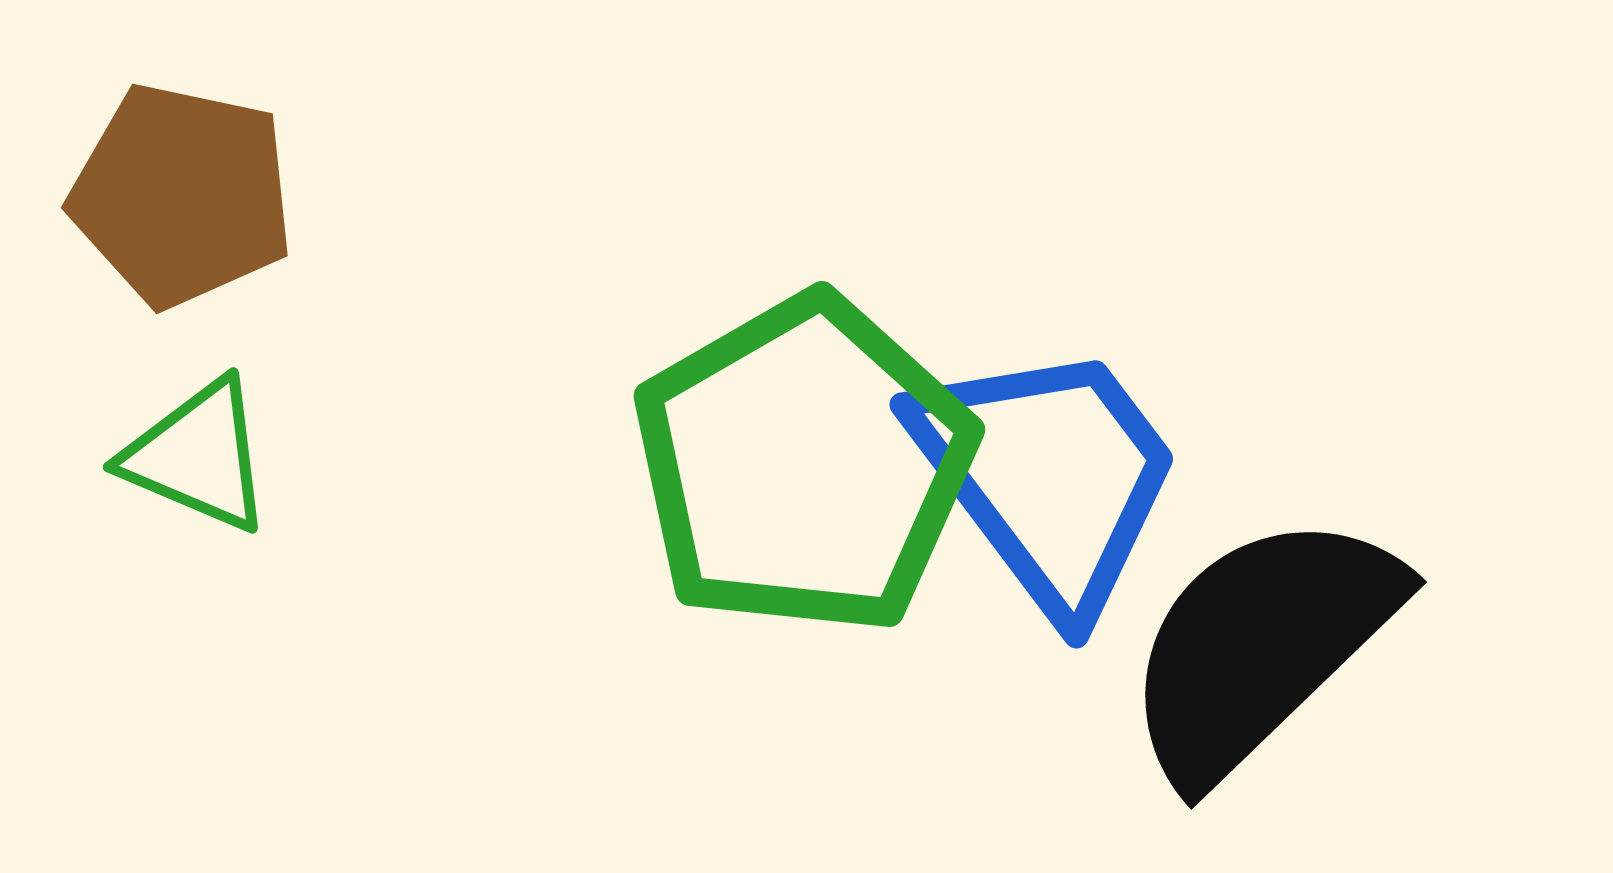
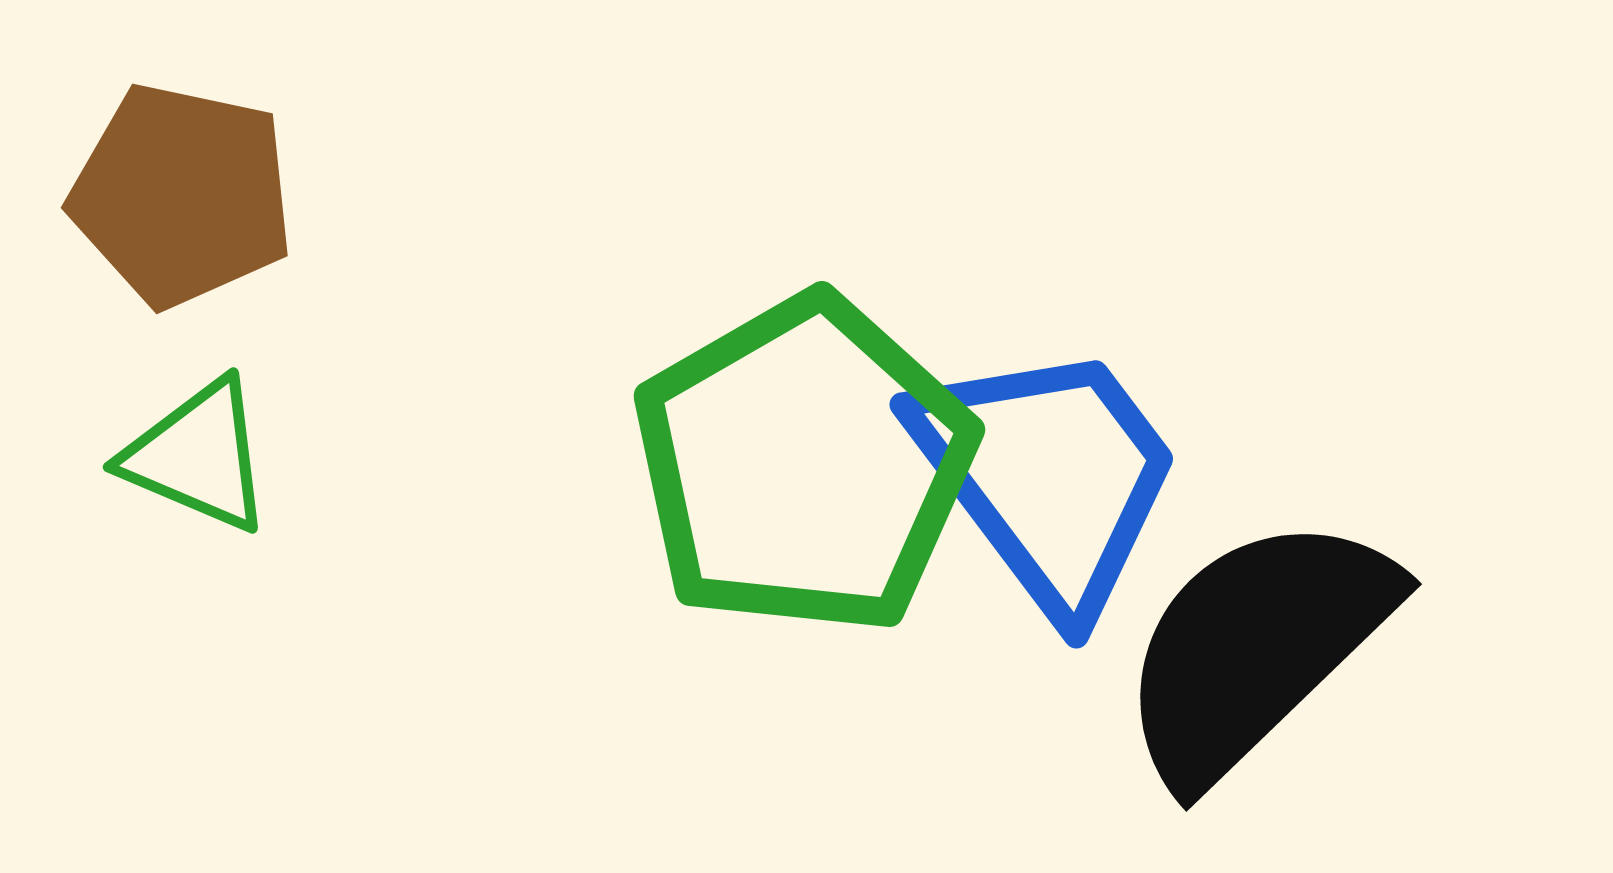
black semicircle: moved 5 px left, 2 px down
